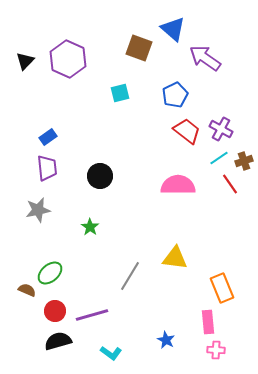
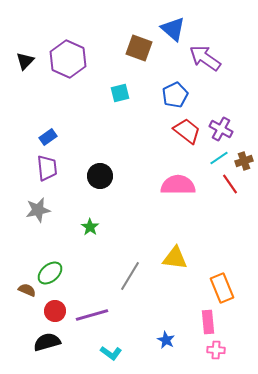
black semicircle: moved 11 px left, 1 px down
